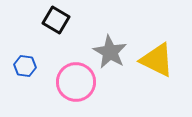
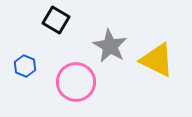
gray star: moved 6 px up
blue hexagon: rotated 15 degrees clockwise
